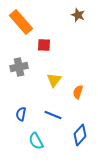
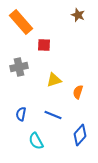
yellow triangle: rotated 35 degrees clockwise
